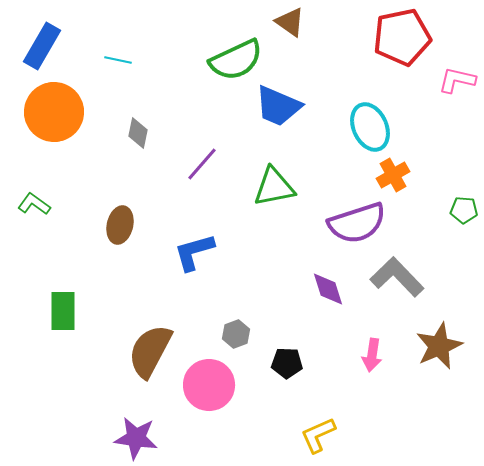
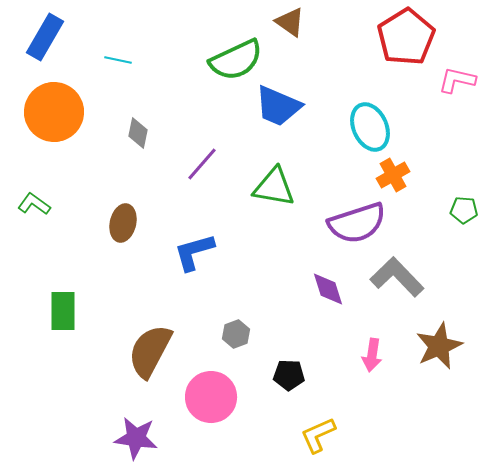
red pentagon: moved 4 px right; rotated 20 degrees counterclockwise
blue rectangle: moved 3 px right, 9 px up
green triangle: rotated 21 degrees clockwise
brown ellipse: moved 3 px right, 2 px up
black pentagon: moved 2 px right, 12 px down
pink circle: moved 2 px right, 12 px down
